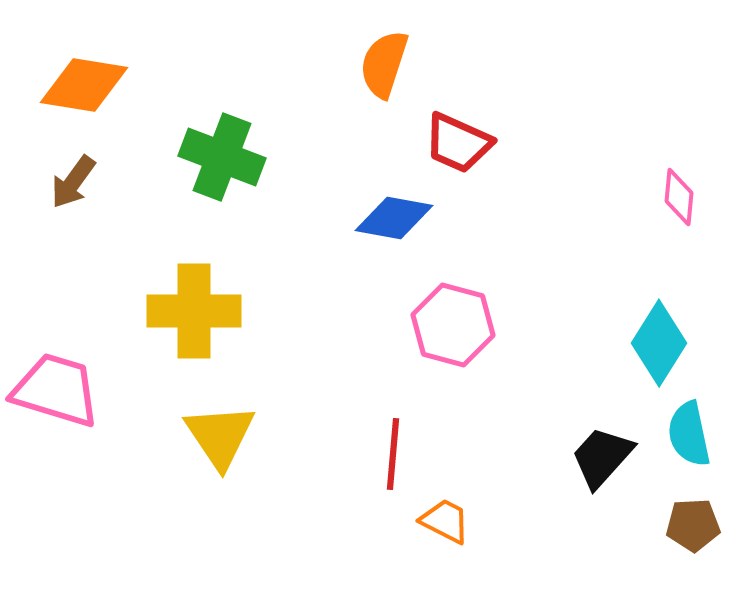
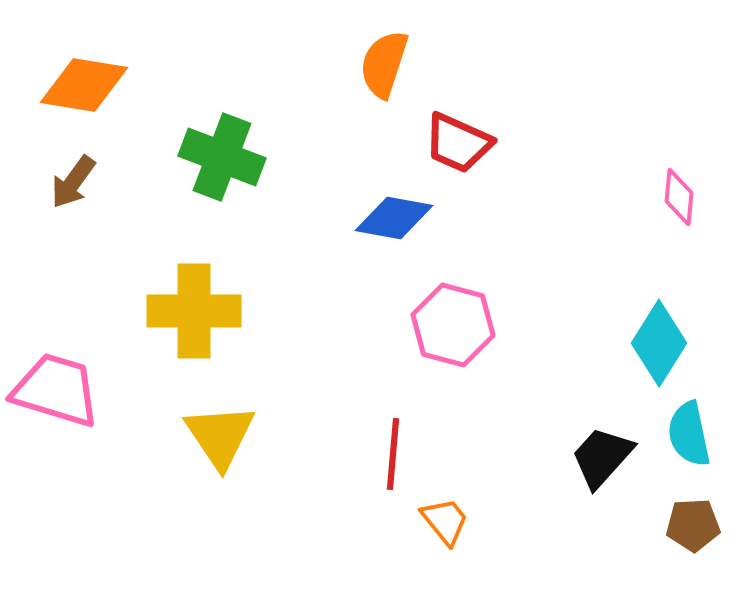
orange trapezoid: rotated 24 degrees clockwise
